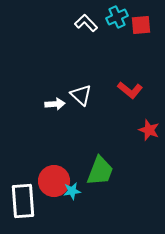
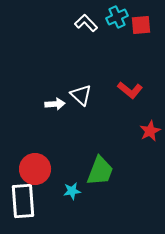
red star: moved 1 px right, 1 px down; rotated 25 degrees clockwise
red circle: moved 19 px left, 12 px up
